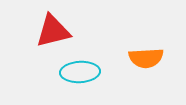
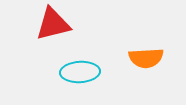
red triangle: moved 7 px up
